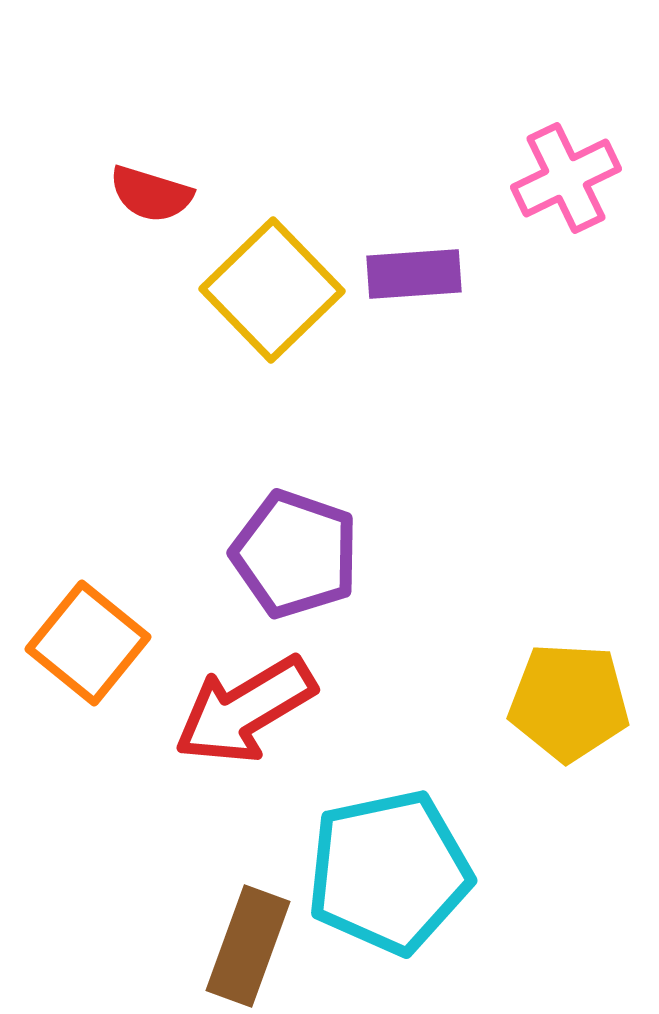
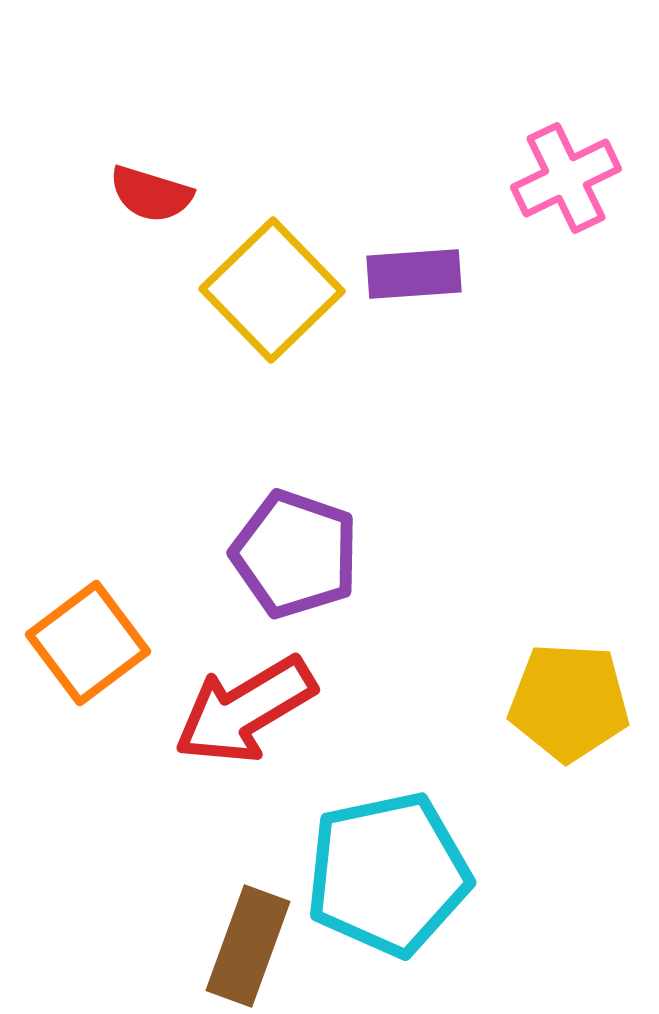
orange square: rotated 14 degrees clockwise
cyan pentagon: moved 1 px left, 2 px down
